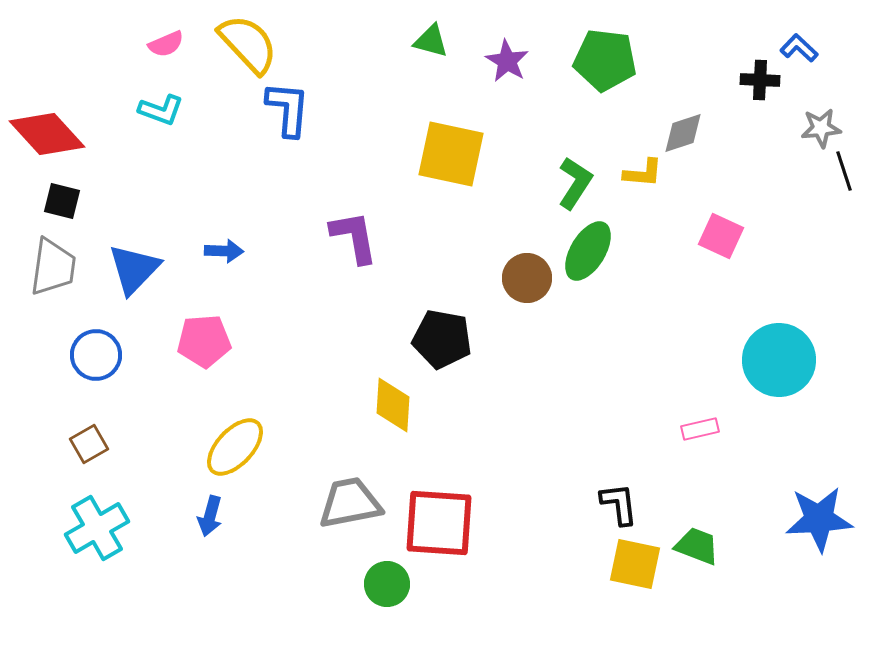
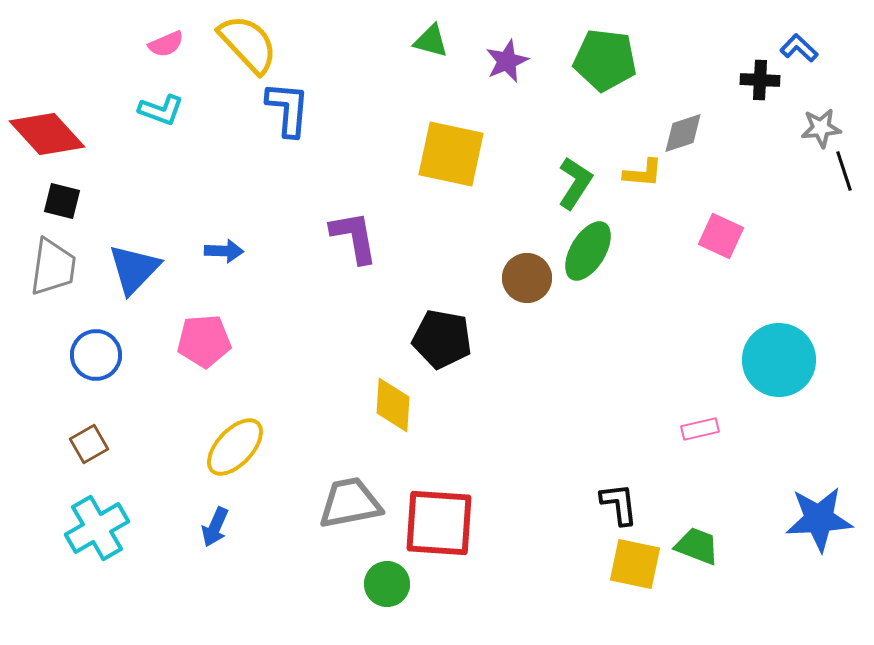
purple star at (507, 61): rotated 18 degrees clockwise
blue arrow at (210, 516): moved 5 px right, 11 px down; rotated 9 degrees clockwise
